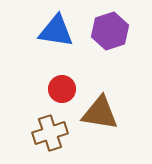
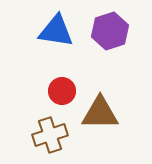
red circle: moved 2 px down
brown triangle: rotated 9 degrees counterclockwise
brown cross: moved 2 px down
